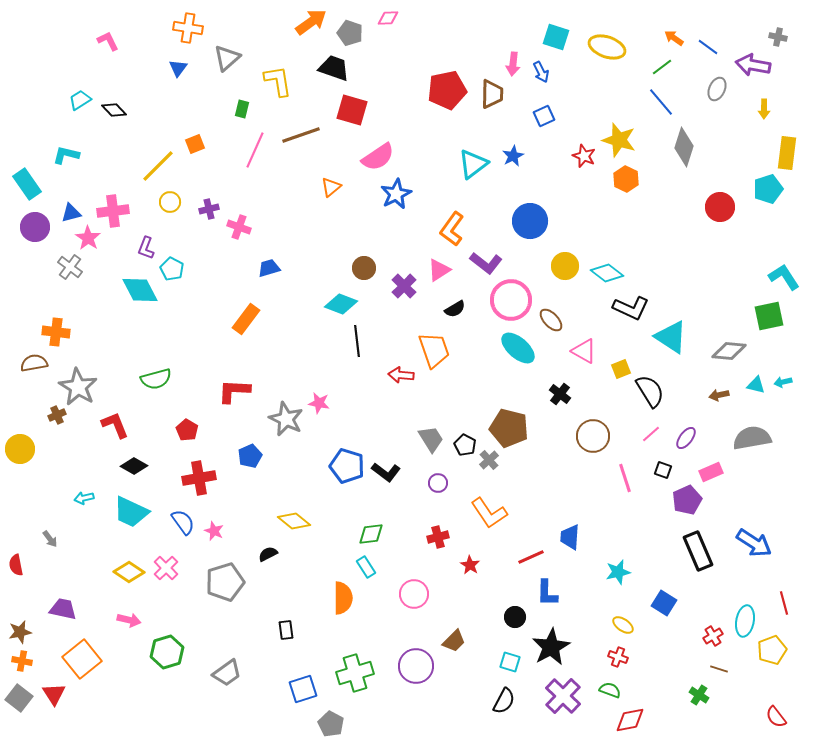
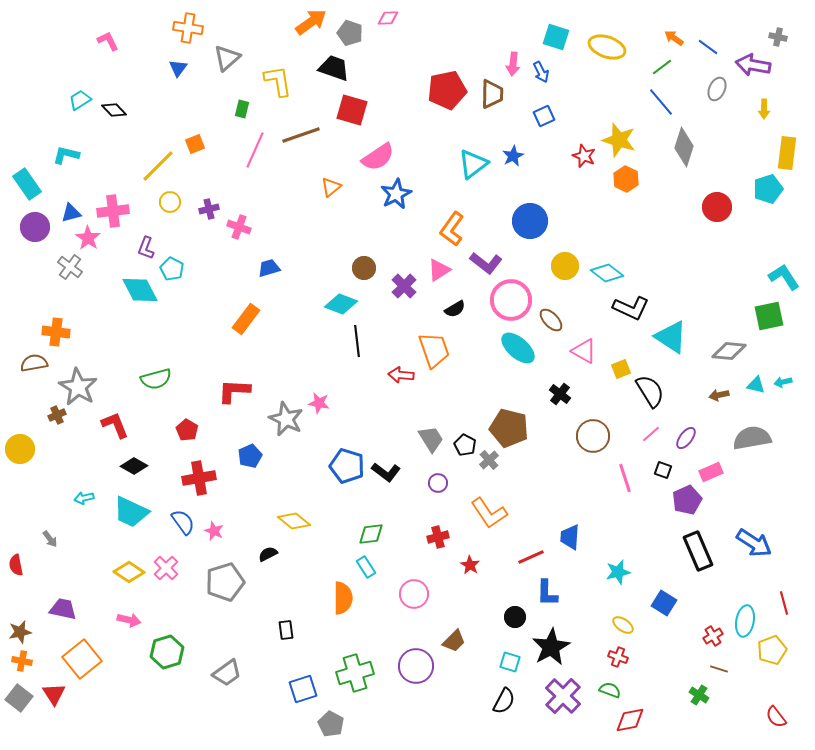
red circle at (720, 207): moved 3 px left
